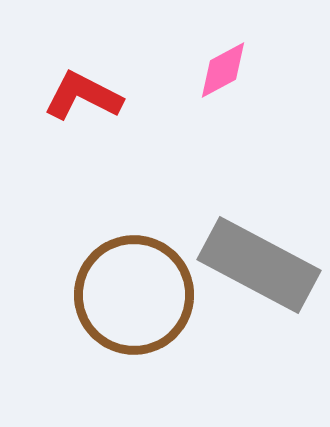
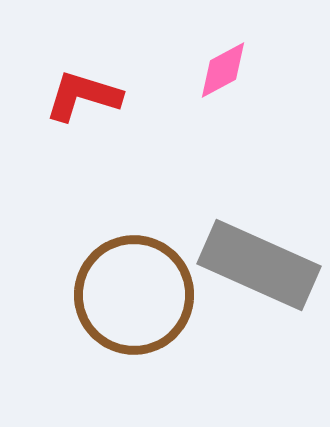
red L-shape: rotated 10 degrees counterclockwise
gray rectangle: rotated 4 degrees counterclockwise
